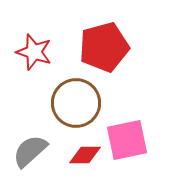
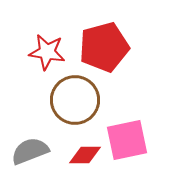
red star: moved 13 px right; rotated 9 degrees counterclockwise
brown circle: moved 1 px left, 3 px up
gray semicircle: rotated 21 degrees clockwise
